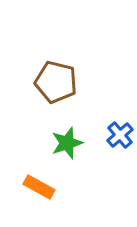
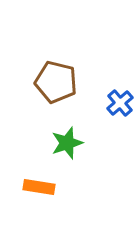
blue cross: moved 32 px up
orange rectangle: rotated 20 degrees counterclockwise
